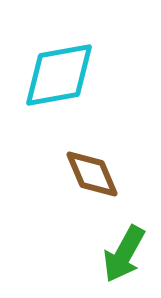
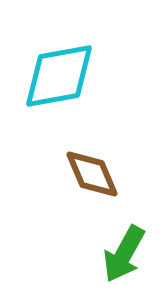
cyan diamond: moved 1 px down
